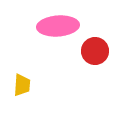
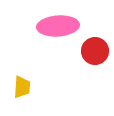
yellow trapezoid: moved 2 px down
